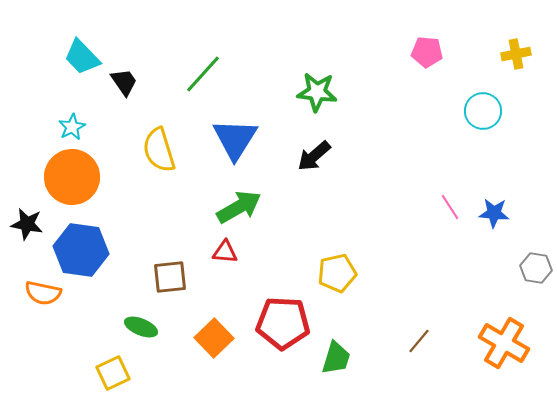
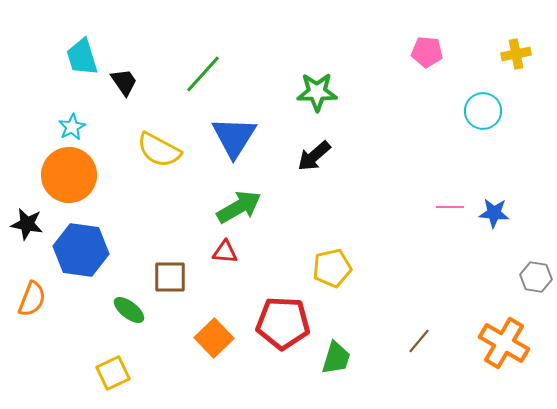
cyan trapezoid: rotated 27 degrees clockwise
green star: rotated 6 degrees counterclockwise
blue triangle: moved 1 px left, 2 px up
yellow semicircle: rotated 45 degrees counterclockwise
orange circle: moved 3 px left, 2 px up
pink line: rotated 56 degrees counterclockwise
gray hexagon: moved 9 px down
yellow pentagon: moved 5 px left, 5 px up
brown square: rotated 6 degrees clockwise
orange semicircle: moved 11 px left, 6 px down; rotated 81 degrees counterclockwise
green ellipse: moved 12 px left, 17 px up; rotated 16 degrees clockwise
